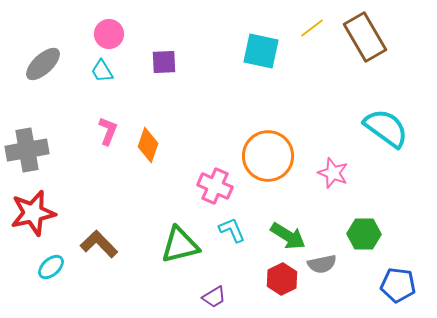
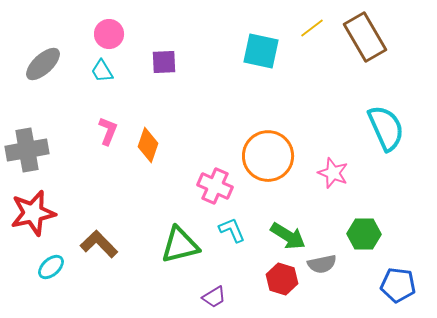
cyan semicircle: rotated 30 degrees clockwise
red hexagon: rotated 16 degrees counterclockwise
